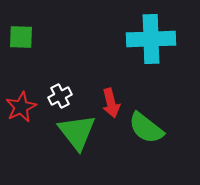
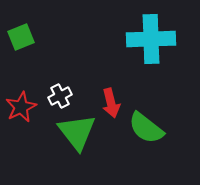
green square: rotated 24 degrees counterclockwise
